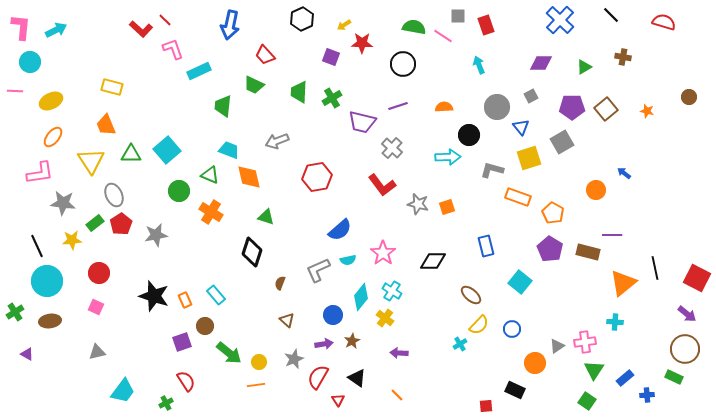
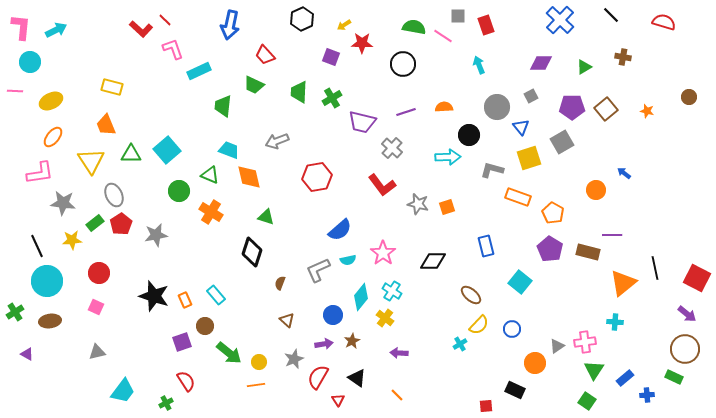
purple line at (398, 106): moved 8 px right, 6 px down
